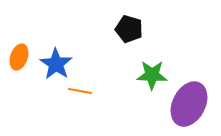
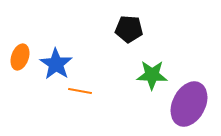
black pentagon: rotated 12 degrees counterclockwise
orange ellipse: moved 1 px right
